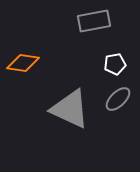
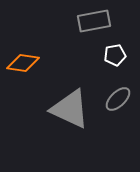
white pentagon: moved 9 px up
